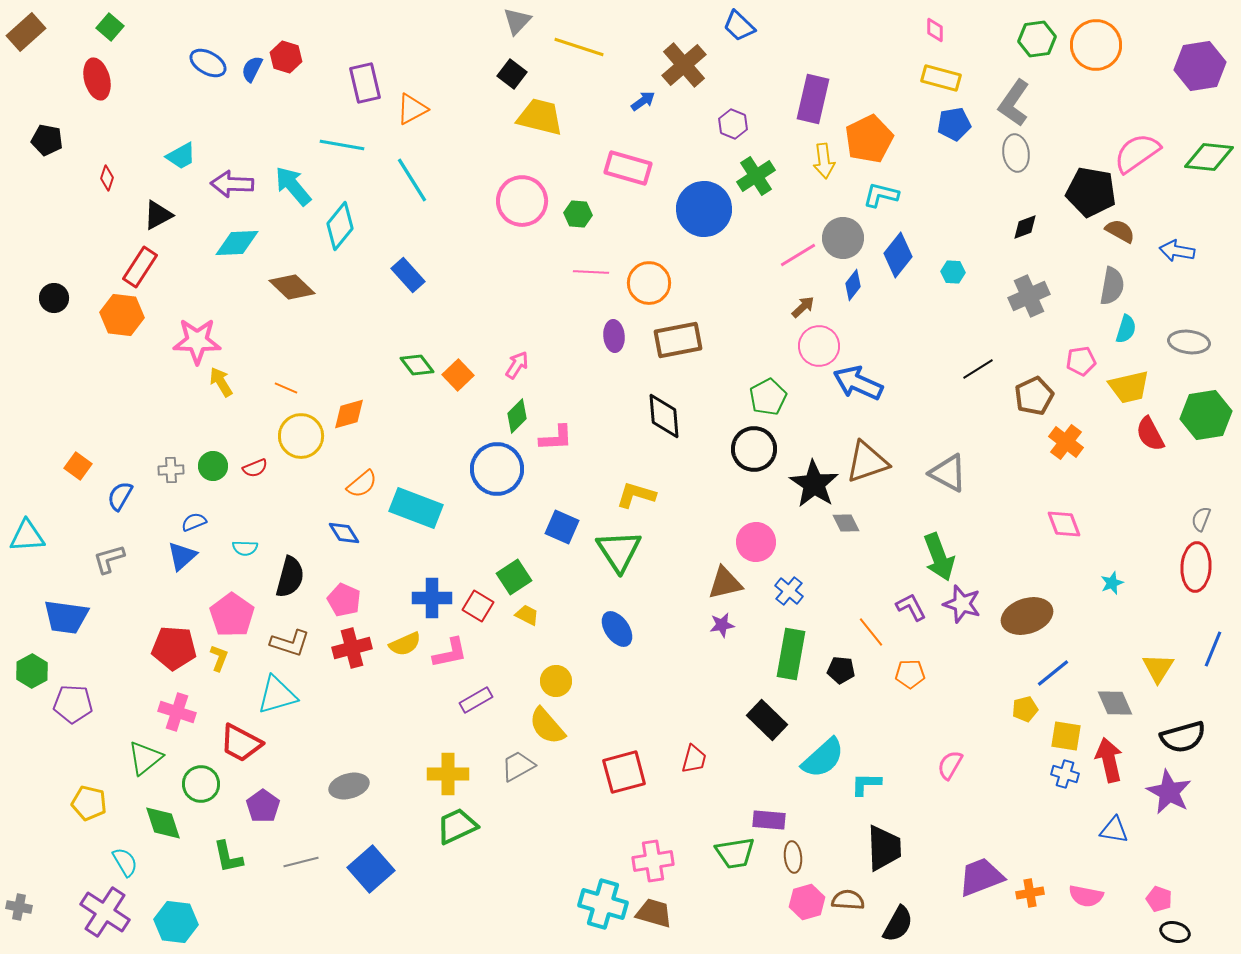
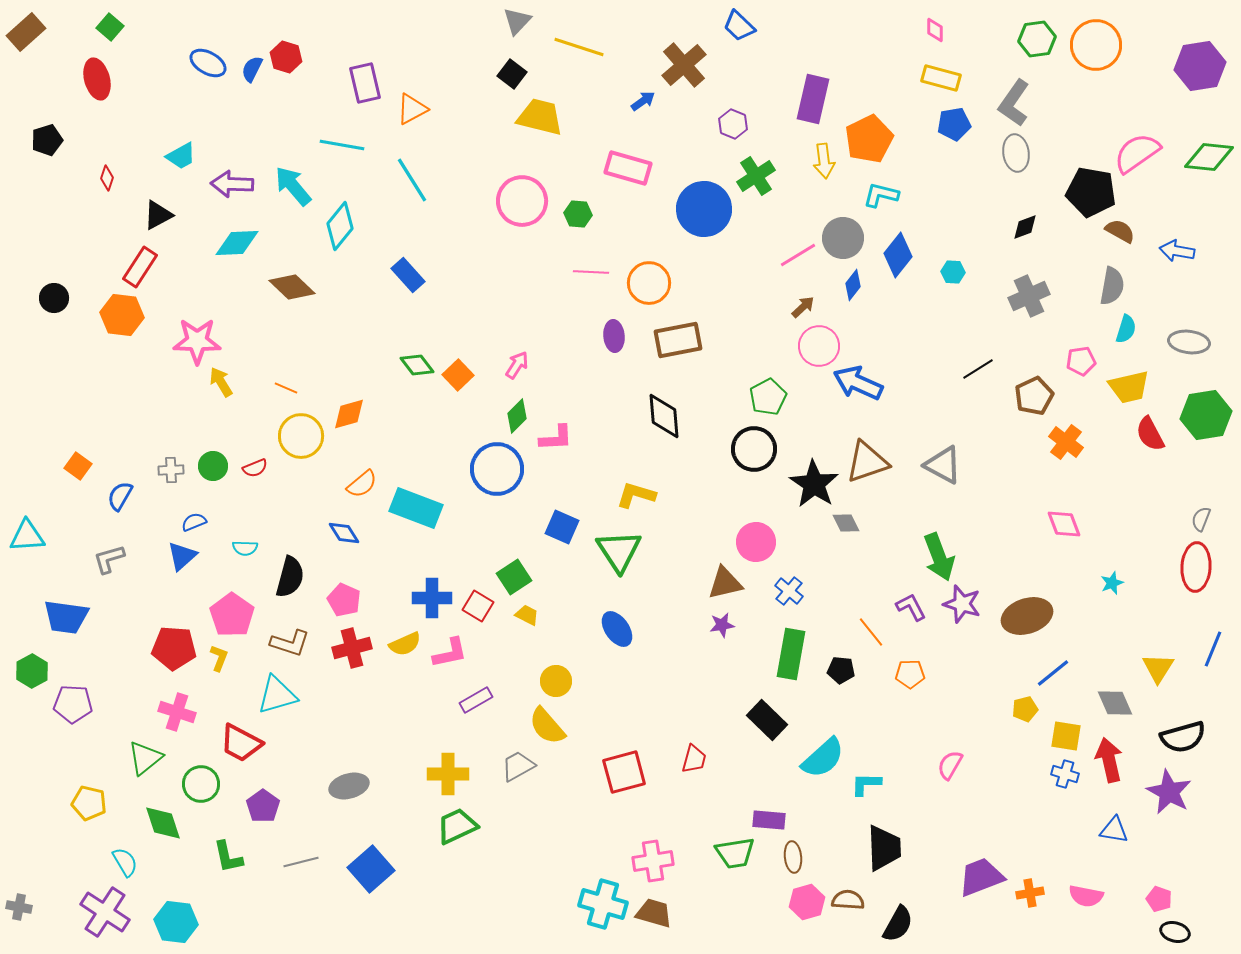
black pentagon at (47, 140): rotated 28 degrees counterclockwise
gray triangle at (948, 473): moved 5 px left, 8 px up
